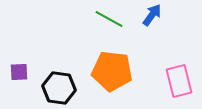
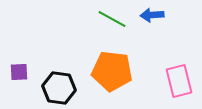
blue arrow: rotated 130 degrees counterclockwise
green line: moved 3 px right
